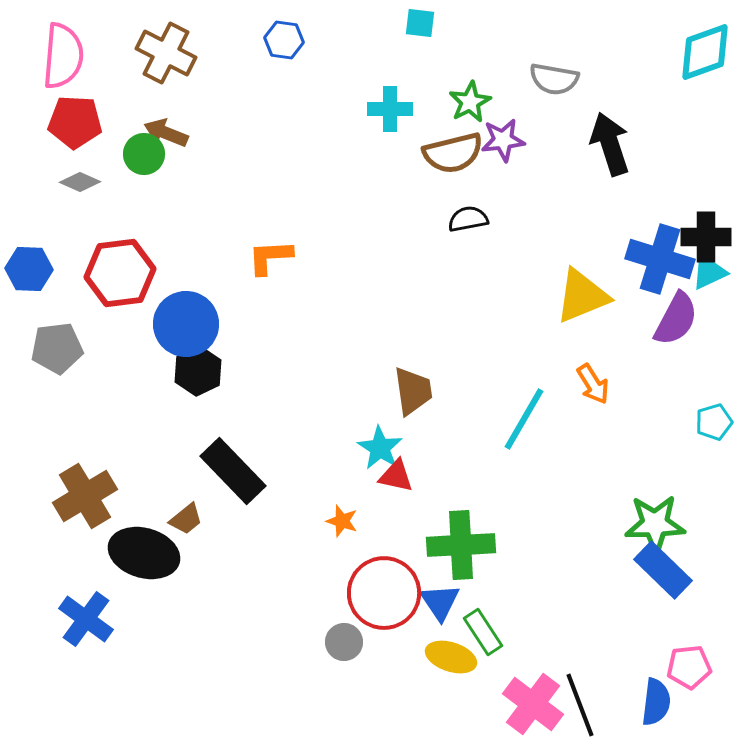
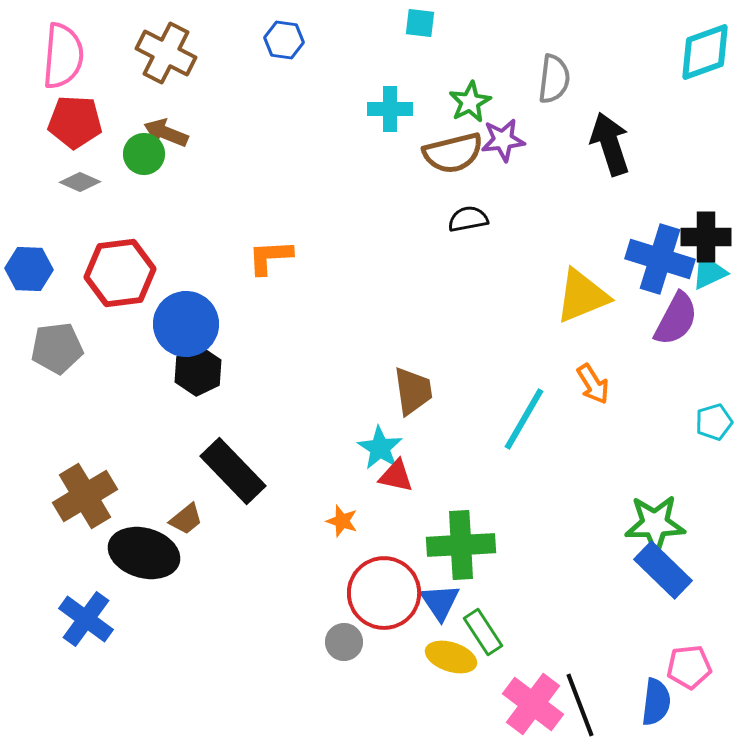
gray semicircle at (554, 79): rotated 93 degrees counterclockwise
